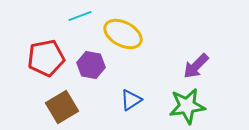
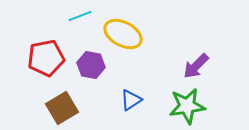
brown square: moved 1 px down
